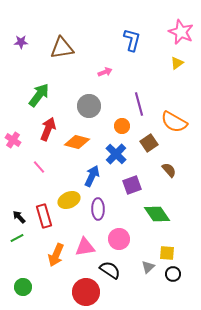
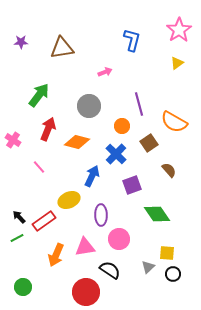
pink star: moved 2 px left, 2 px up; rotated 15 degrees clockwise
purple ellipse: moved 3 px right, 6 px down
red rectangle: moved 5 px down; rotated 70 degrees clockwise
